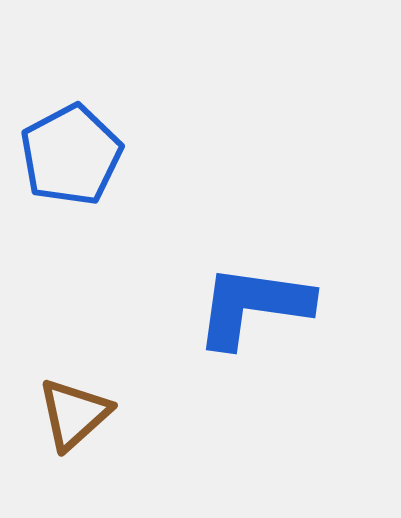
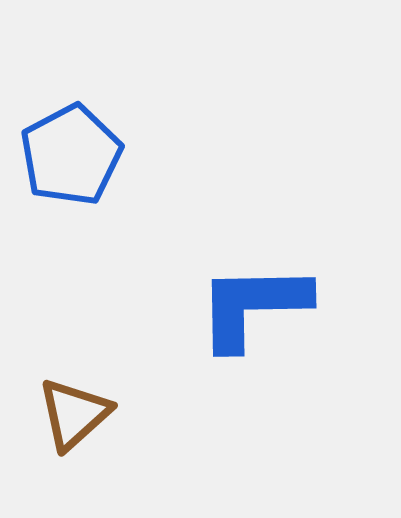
blue L-shape: rotated 9 degrees counterclockwise
